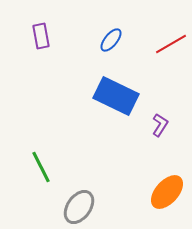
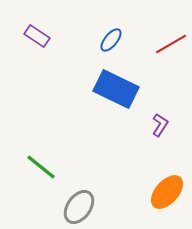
purple rectangle: moved 4 px left; rotated 45 degrees counterclockwise
blue rectangle: moved 7 px up
green line: rotated 24 degrees counterclockwise
